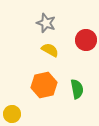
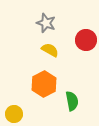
orange hexagon: moved 1 px up; rotated 15 degrees counterclockwise
green semicircle: moved 5 px left, 12 px down
yellow circle: moved 2 px right
